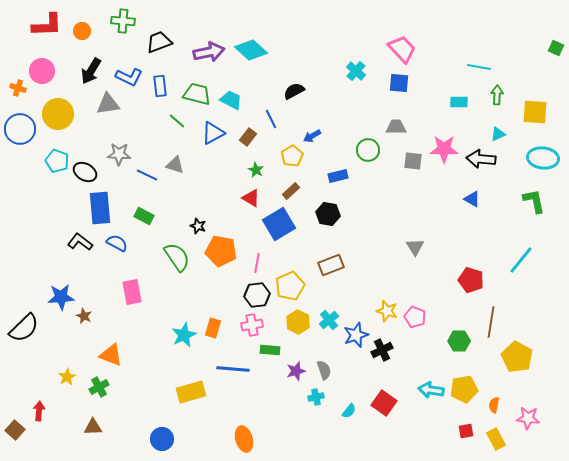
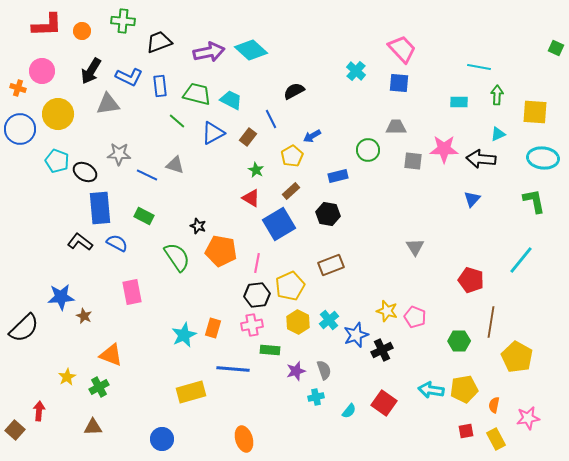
blue triangle at (472, 199): rotated 42 degrees clockwise
pink star at (528, 418): rotated 15 degrees counterclockwise
